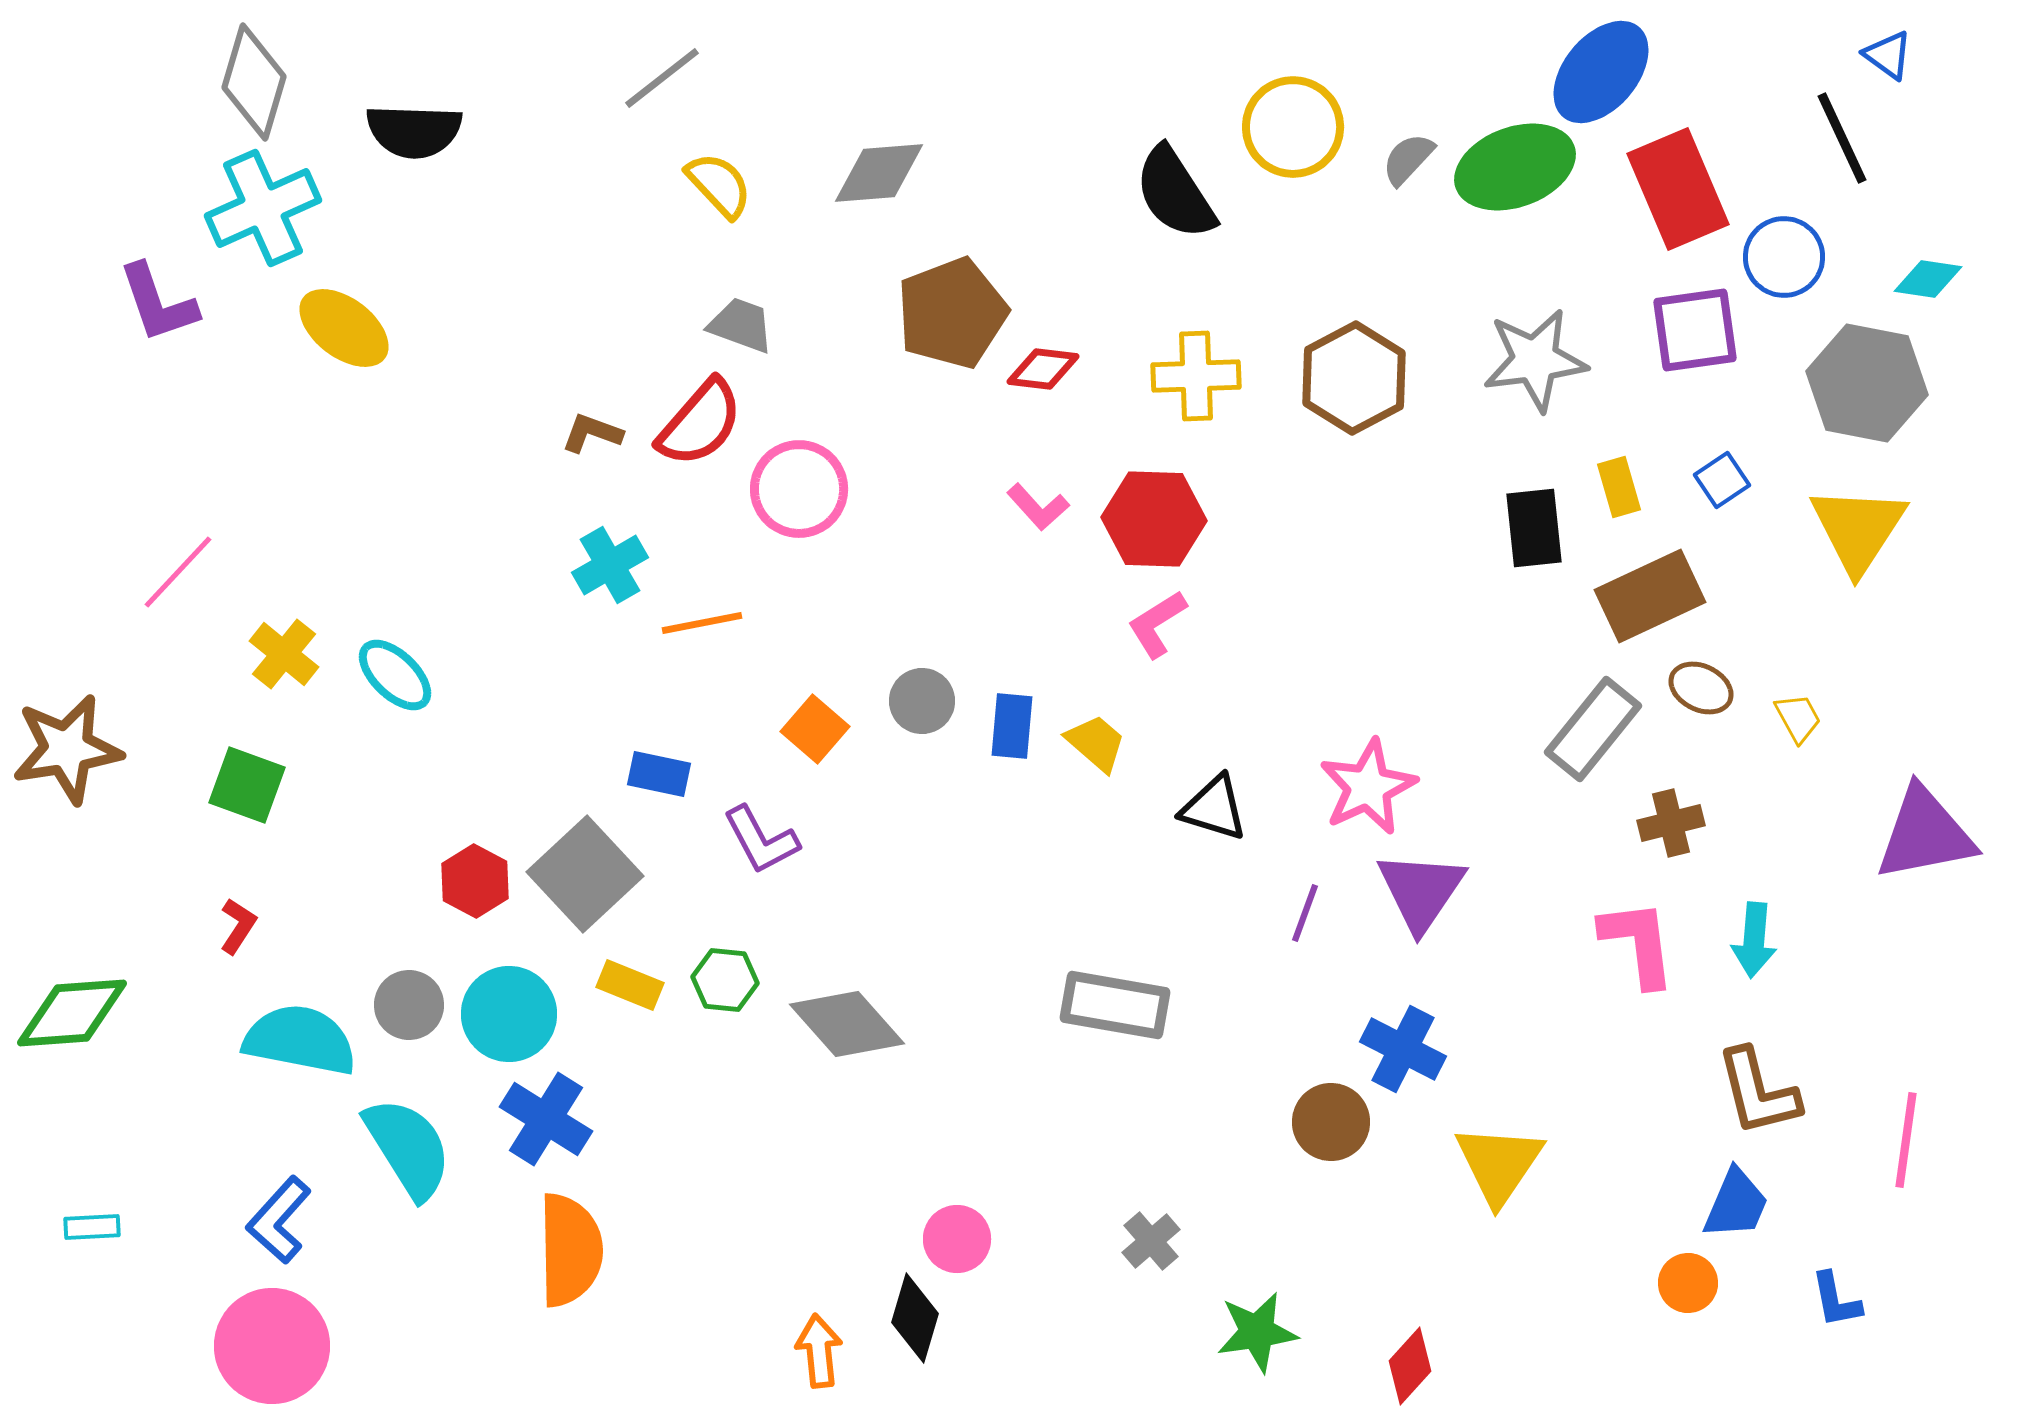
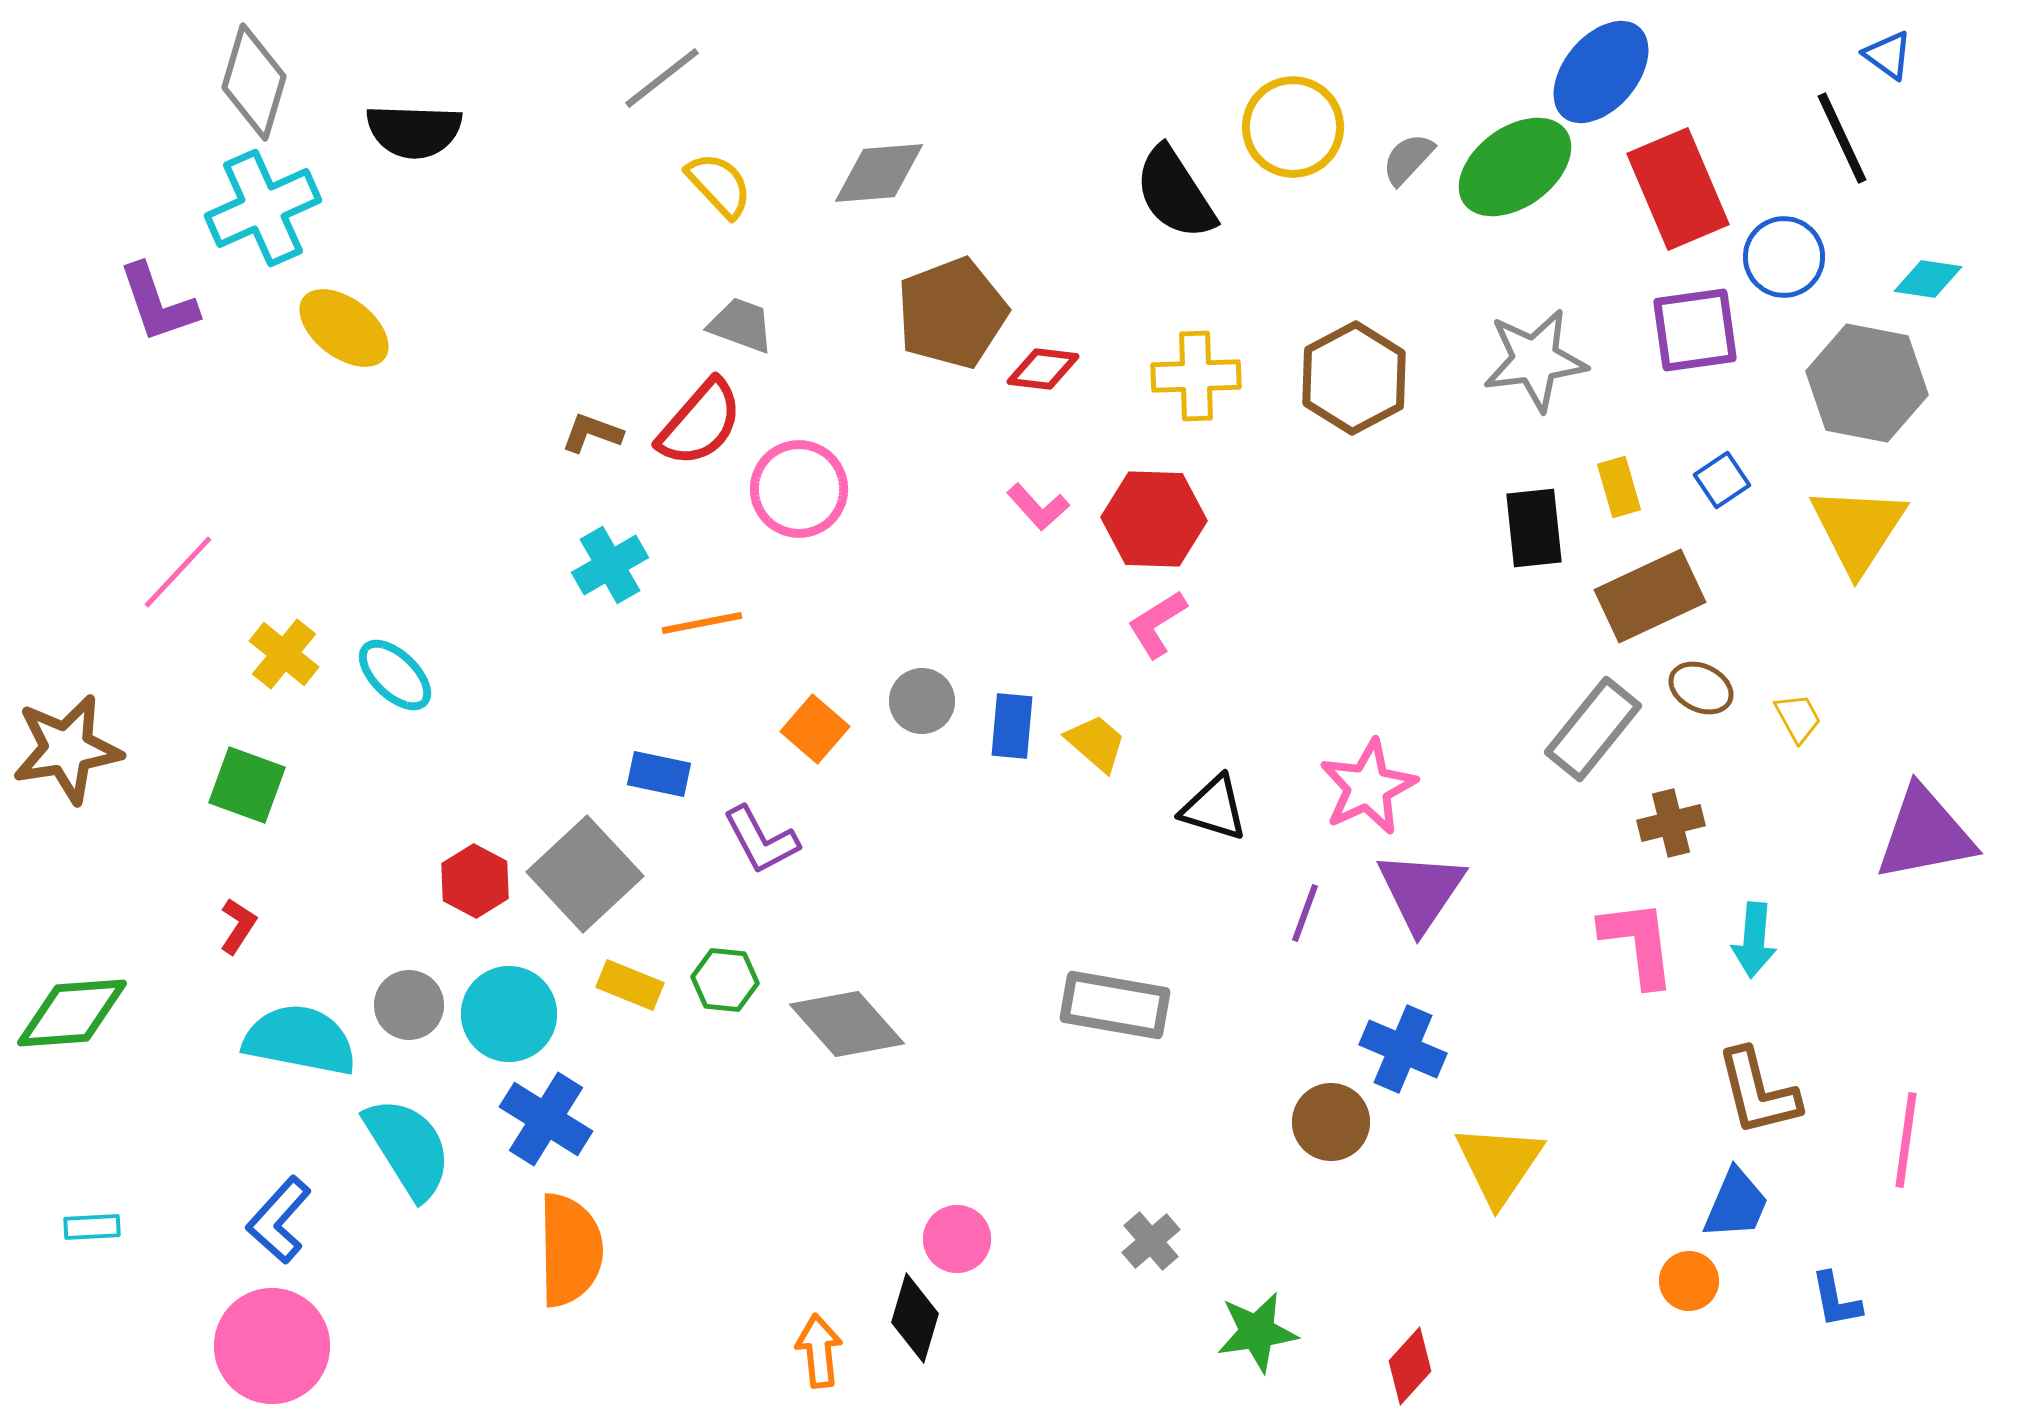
green ellipse at (1515, 167): rotated 16 degrees counterclockwise
blue cross at (1403, 1049): rotated 4 degrees counterclockwise
orange circle at (1688, 1283): moved 1 px right, 2 px up
